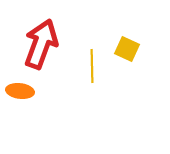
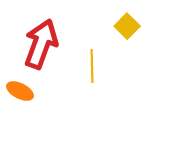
yellow square: moved 23 px up; rotated 20 degrees clockwise
orange ellipse: rotated 20 degrees clockwise
